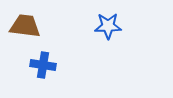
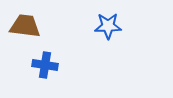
blue cross: moved 2 px right
